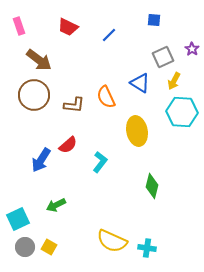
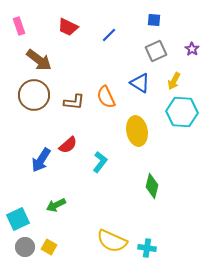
gray square: moved 7 px left, 6 px up
brown L-shape: moved 3 px up
